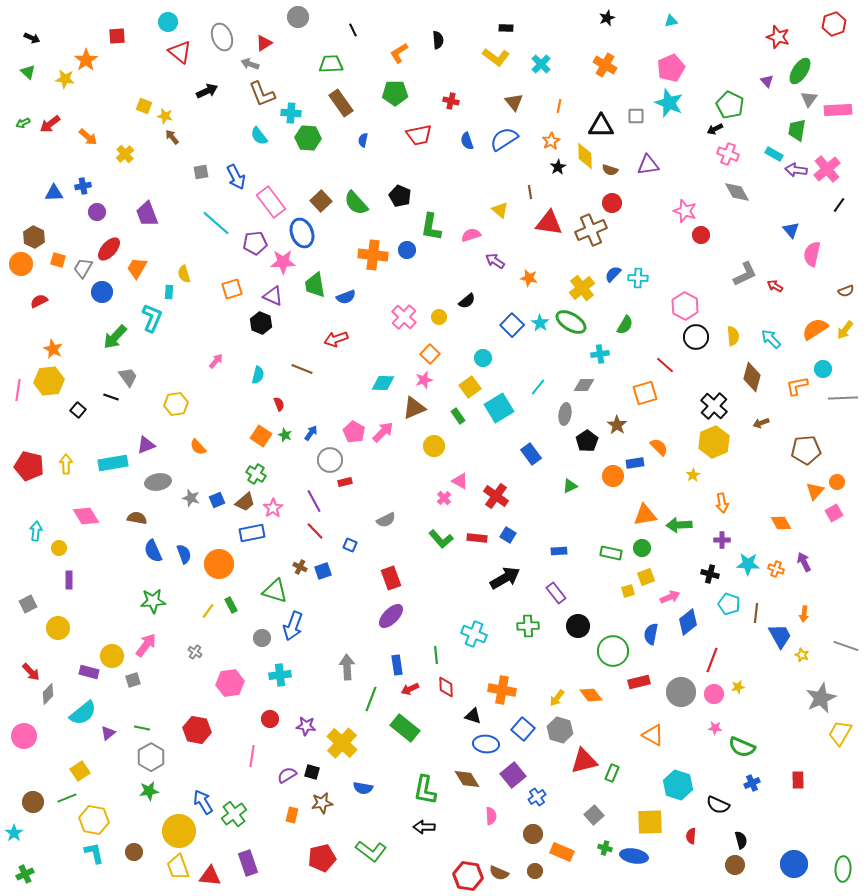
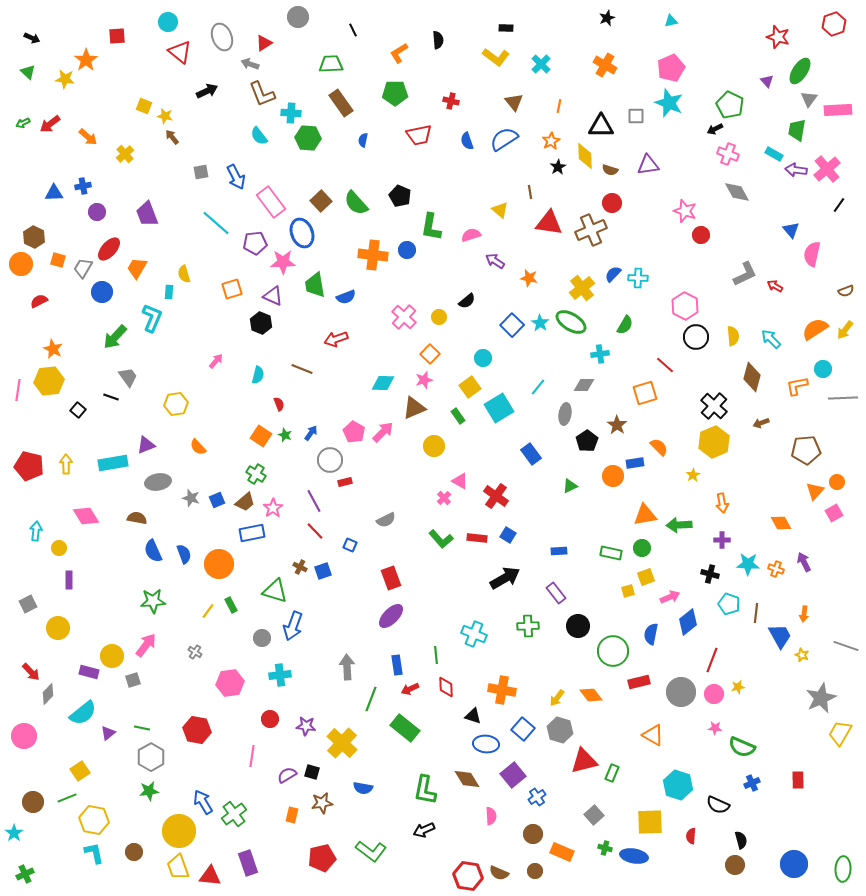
black arrow at (424, 827): moved 3 px down; rotated 25 degrees counterclockwise
